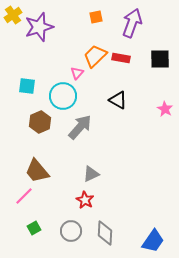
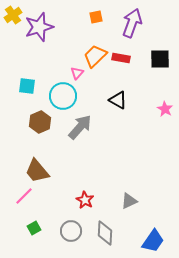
gray triangle: moved 38 px right, 27 px down
